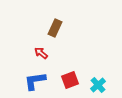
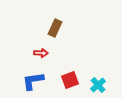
red arrow: rotated 144 degrees clockwise
blue L-shape: moved 2 px left
